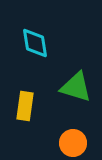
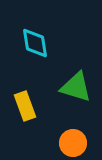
yellow rectangle: rotated 28 degrees counterclockwise
